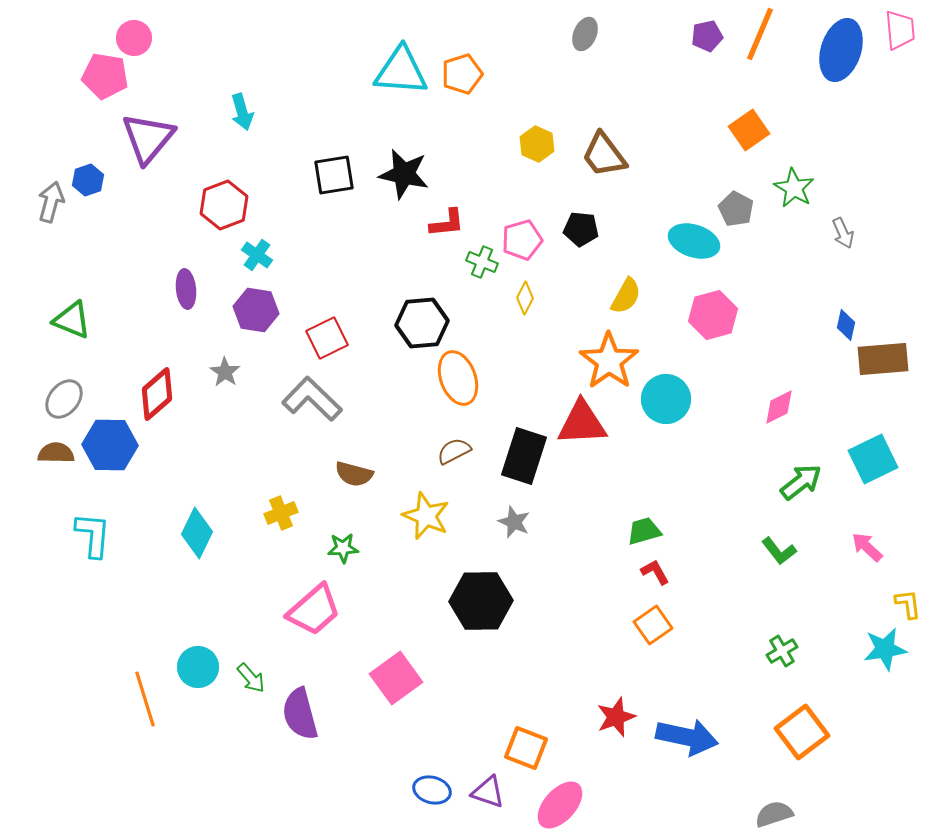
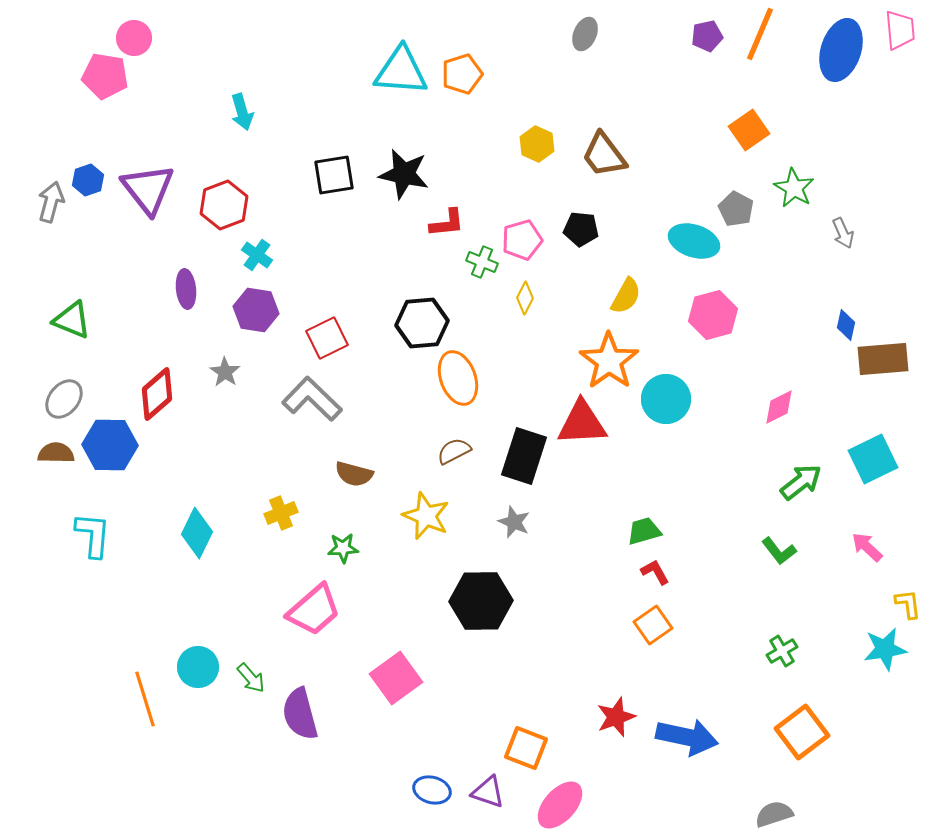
purple triangle at (148, 138): moved 51 px down; rotated 18 degrees counterclockwise
